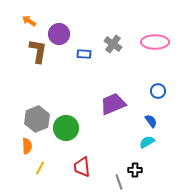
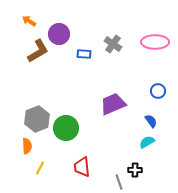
brown L-shape: rotated 50 degrees clockwise
